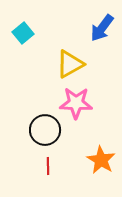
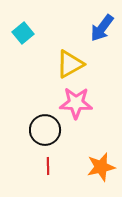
orange star: moved 7 px down; rotated 28 degrees clockwise
